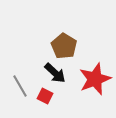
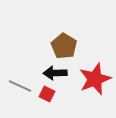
black arrow: rotated 135 degrees clockwise
gray line: rotated 35 degrees counterclockwise
red square: moved 2 px right, 2 px up
